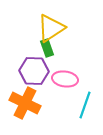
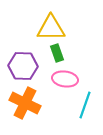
yellow triangle: rotated 32 degrees clockwise
green rectangle: moved 10 px right, 5 px down
purple hexagon: moved 11 px left, 5 px up
